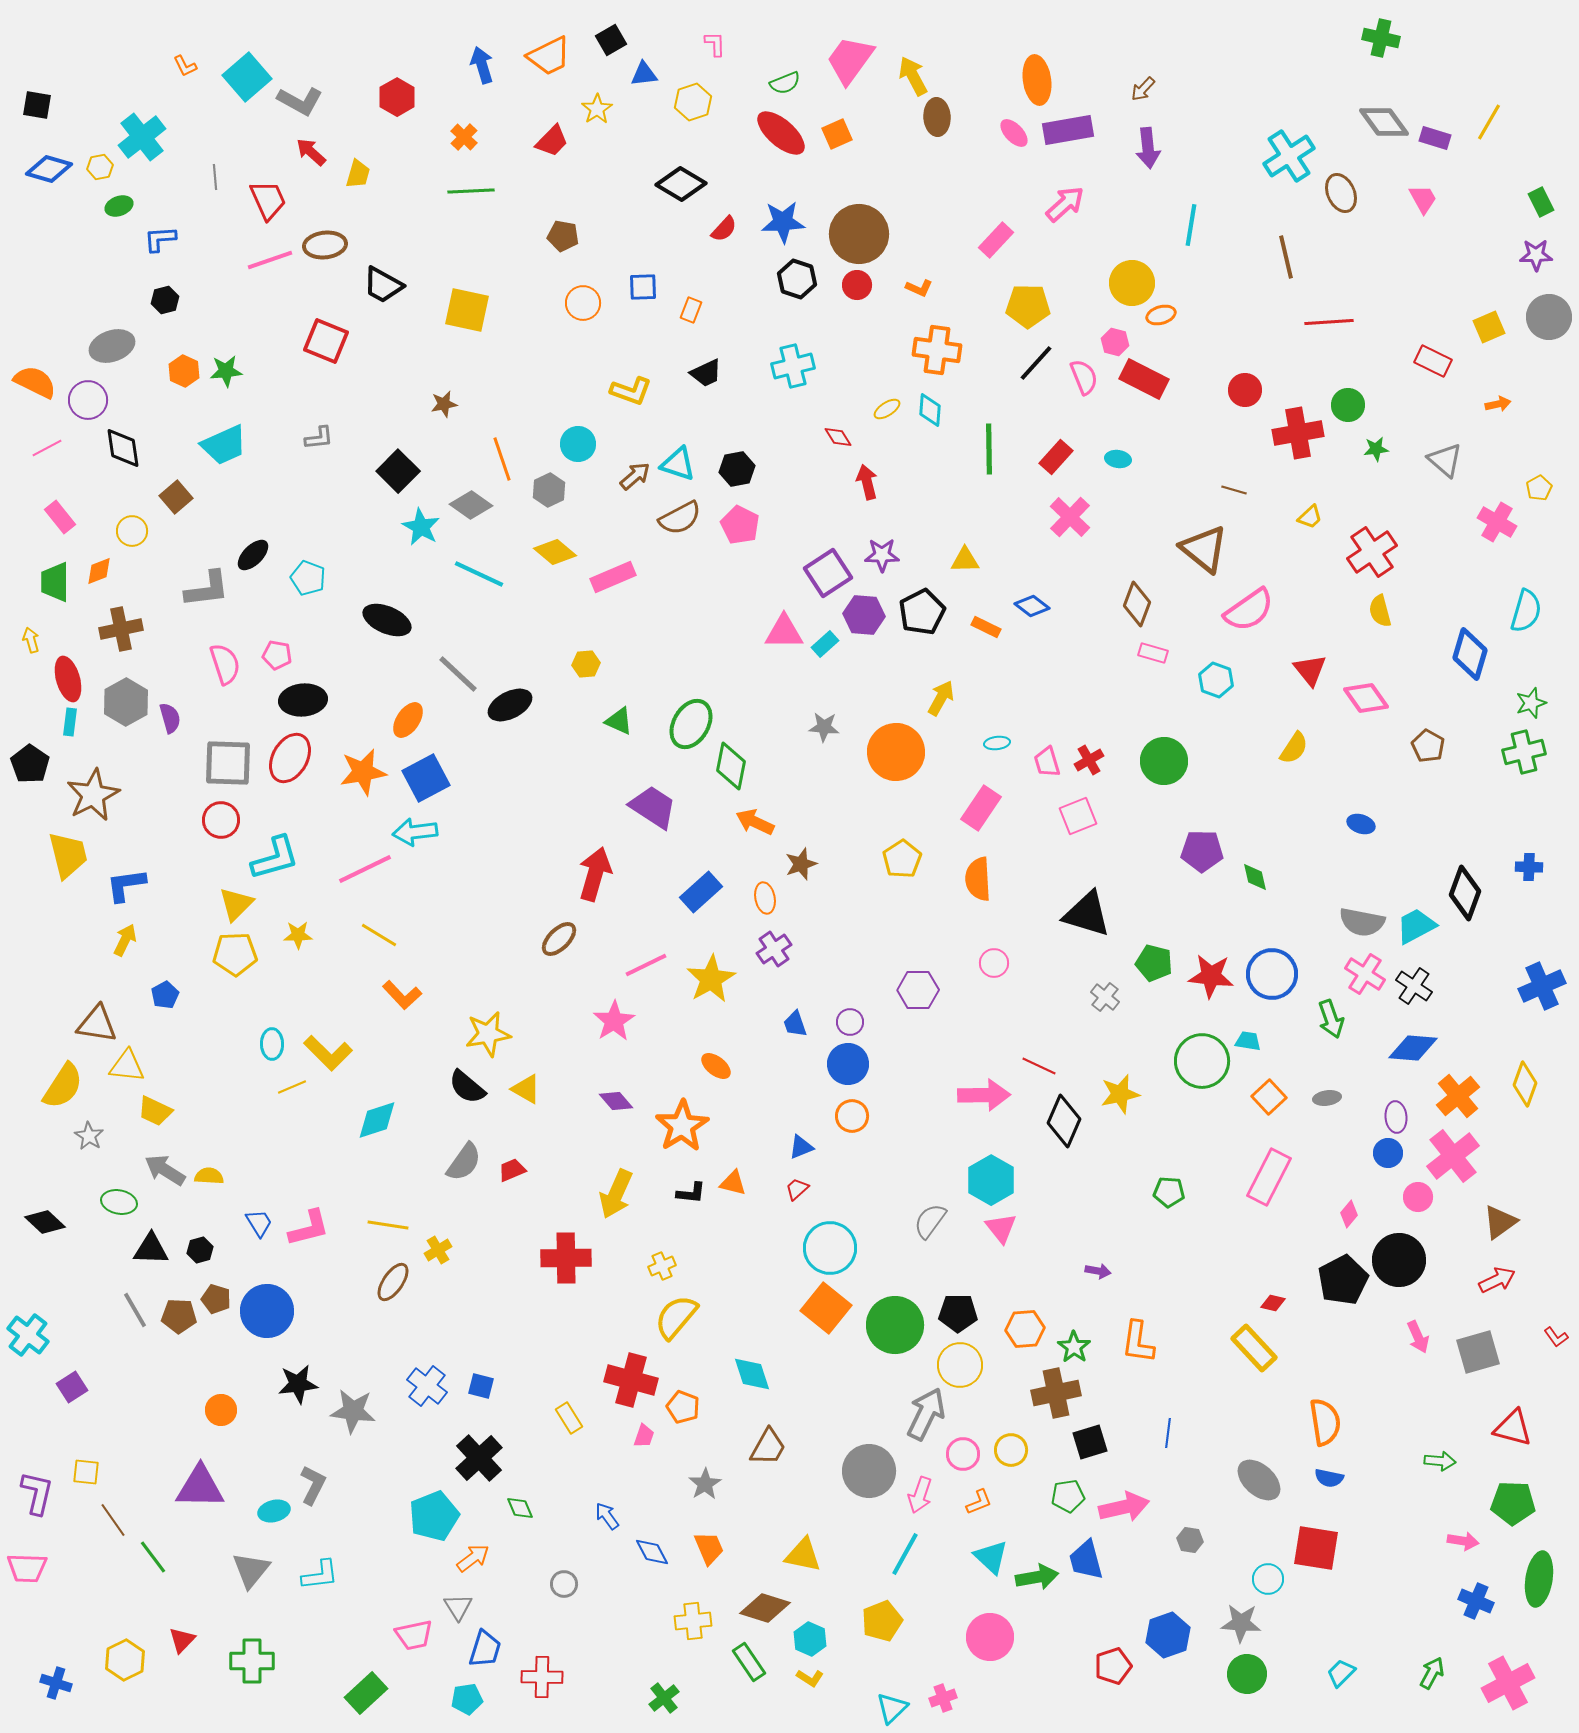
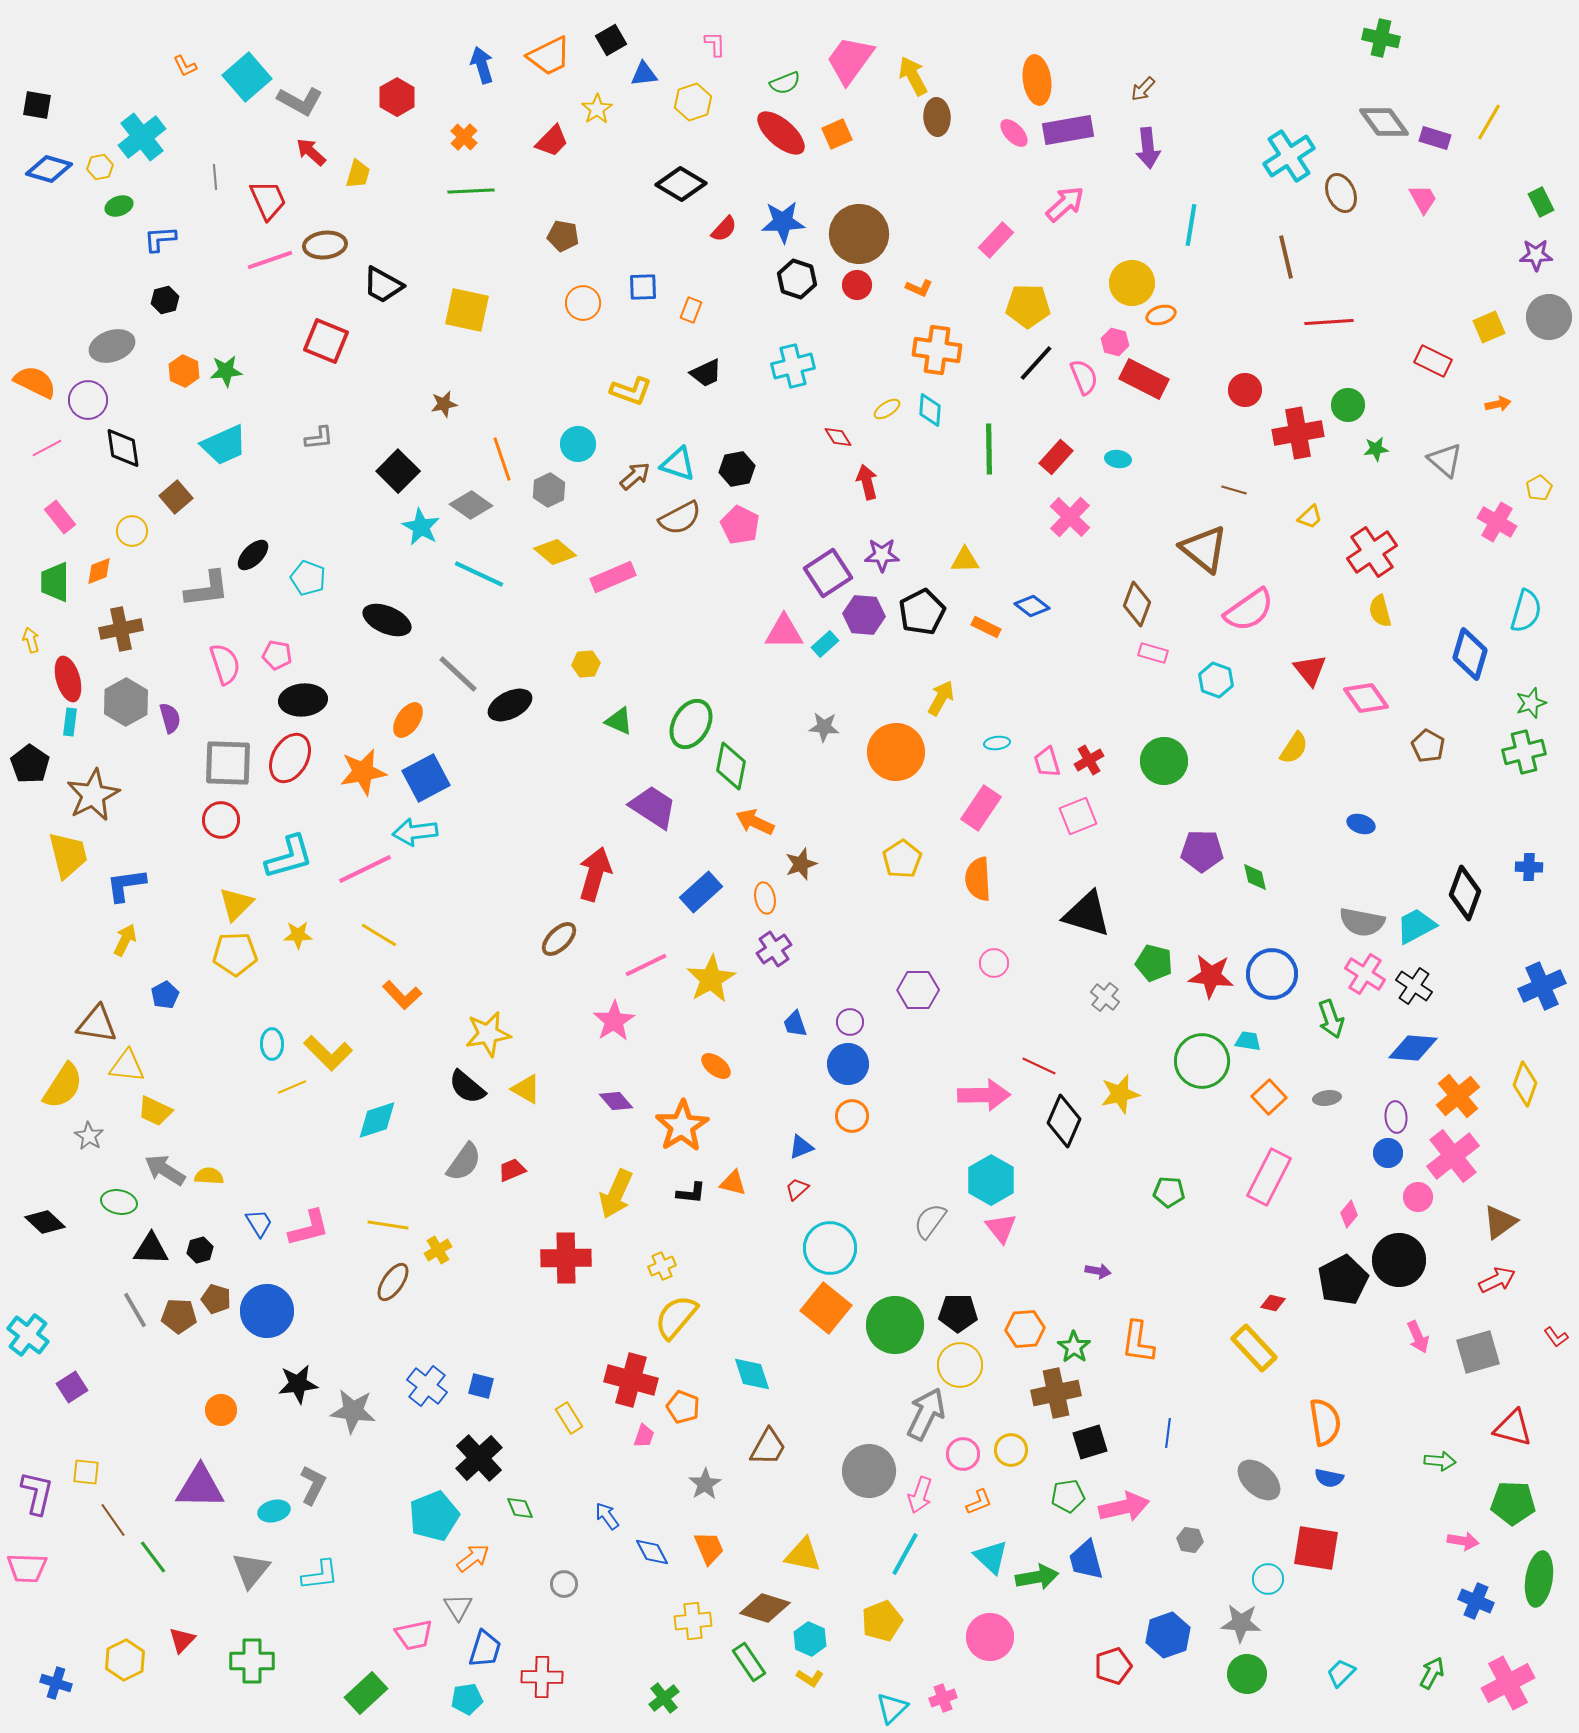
cyan L-shape at (275, 858): moved 14 px right, 1 px up
